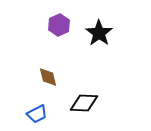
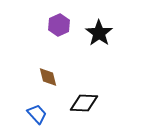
blue trapezoid: rotated 105 degrees counterclockwise
